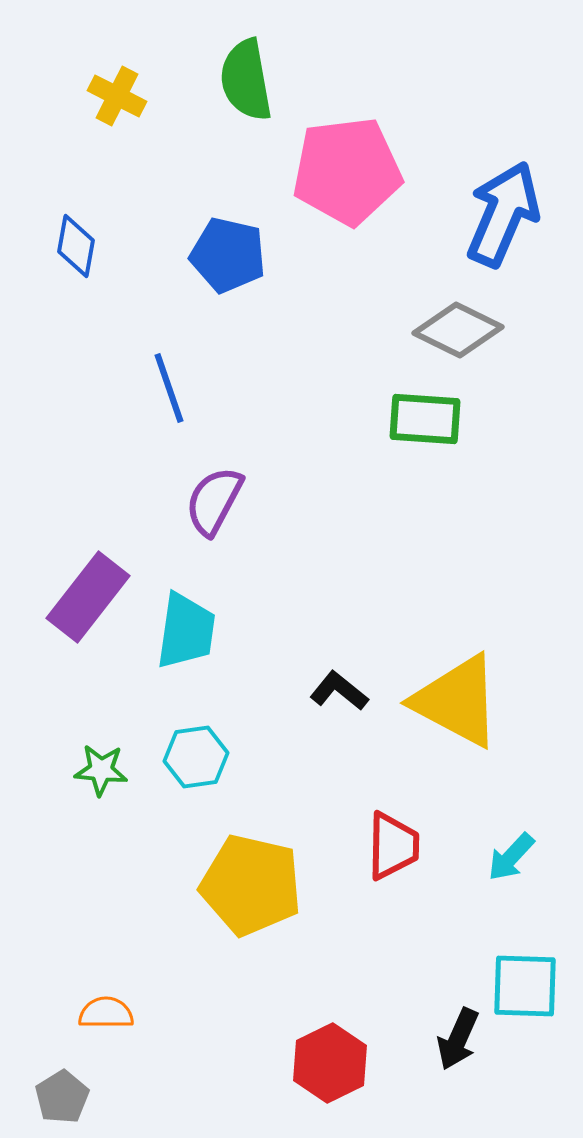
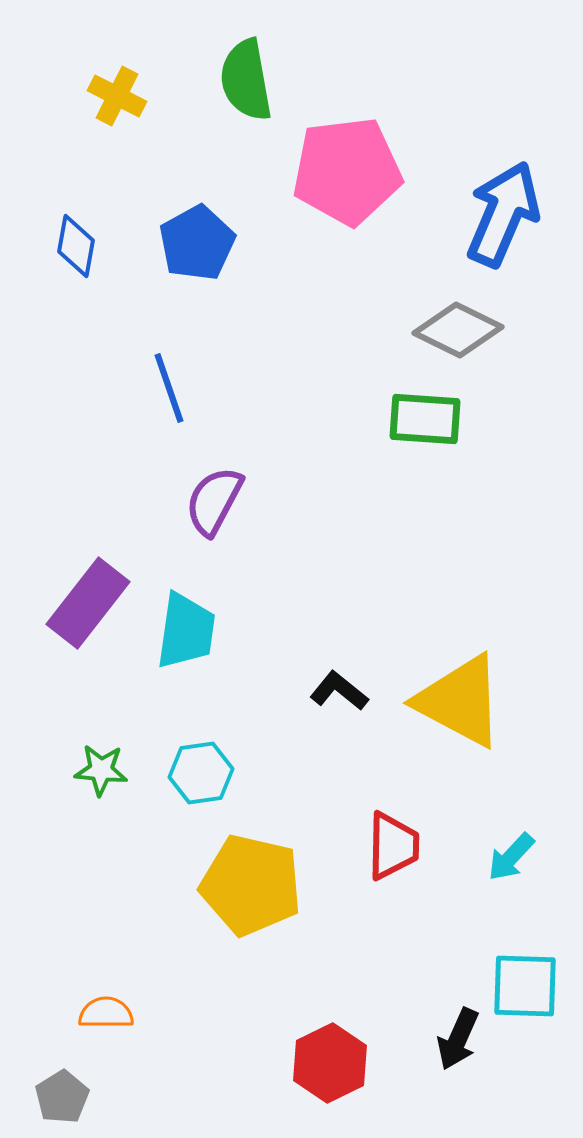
blue pentagon: moved 31 px left, 12 px up; rotated 30 degrees clockwise
purple rectangle: moved 6 px down
yellow triangle: moved 3 px right
cyan hexagon: moved 5 px right, 16 px down
